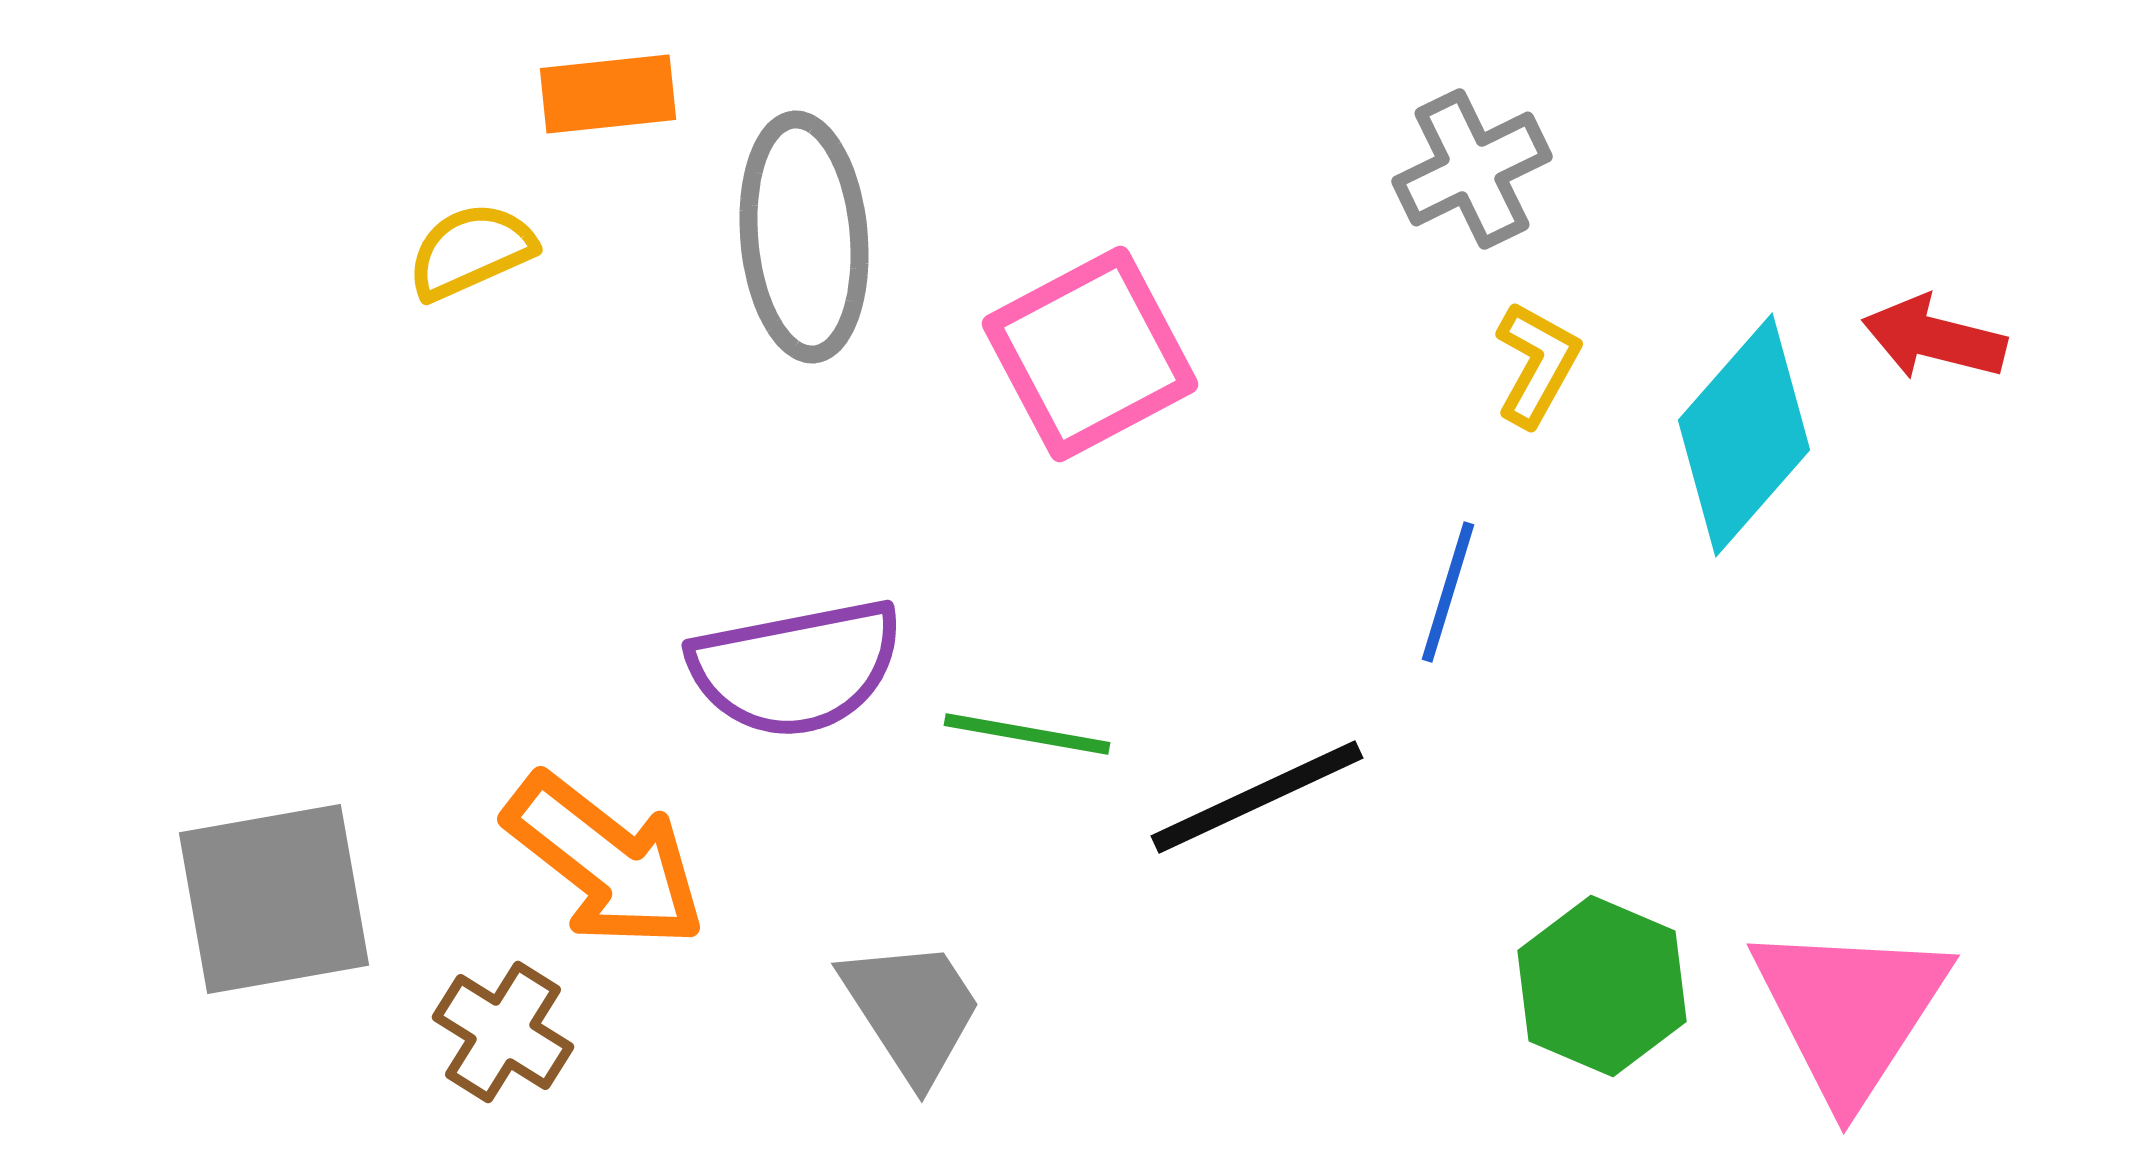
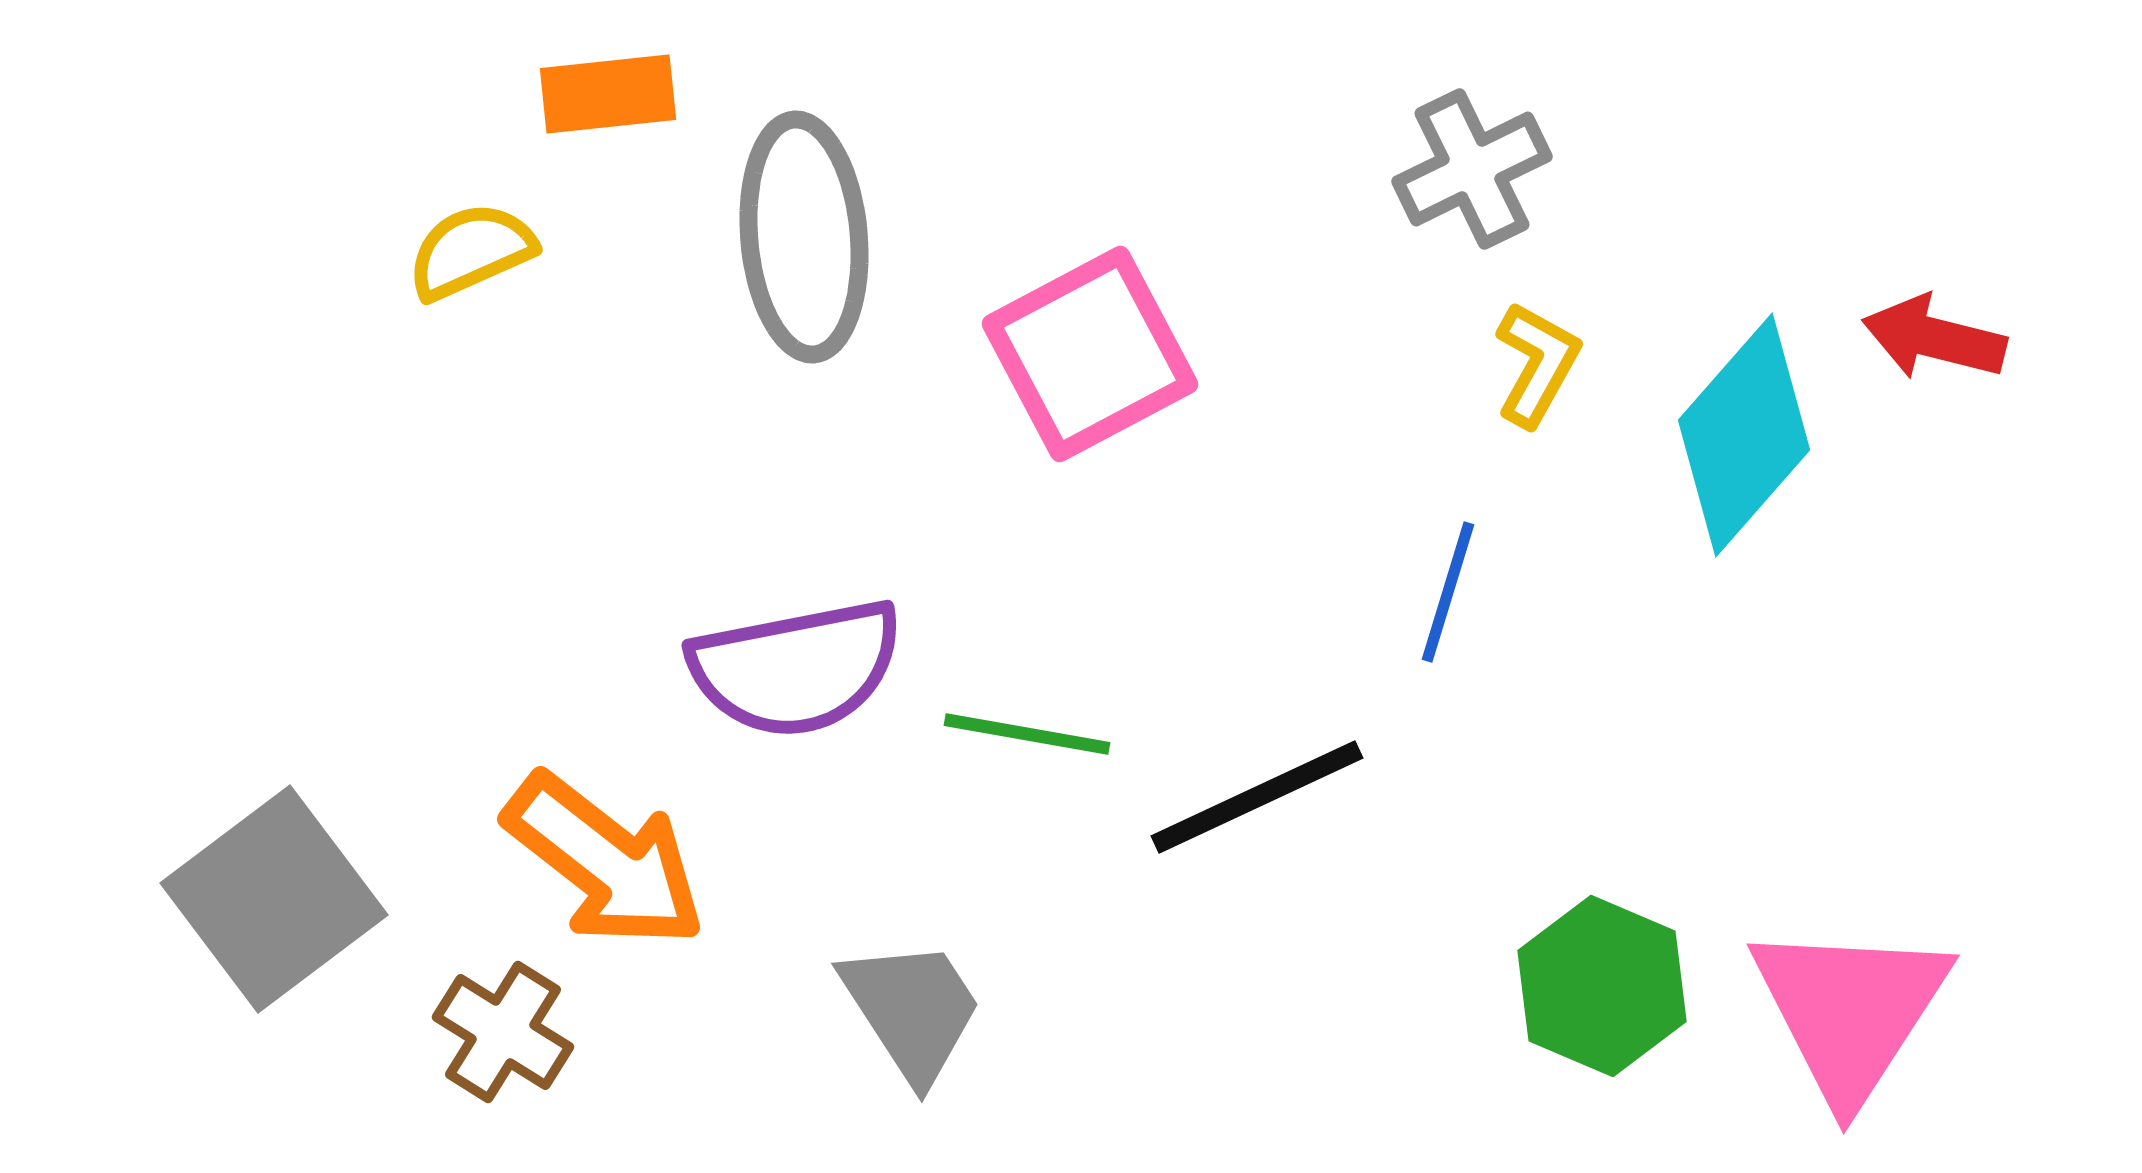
gray square: rotated 27 degrees counterclockwise
